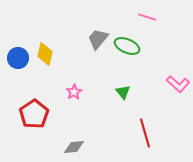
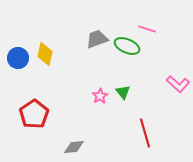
pink line: moved 12 px down
gray trapezoid: moved 1 px left; rotated 30 degrees clockwise
pink star: moved 26 px right, 4 px down
